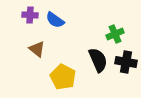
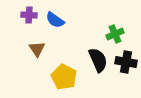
purple cross: moved 1 px left
brown triangle: rotated 18 degrees clockwise
yellow pentagon: moved 1 px right
